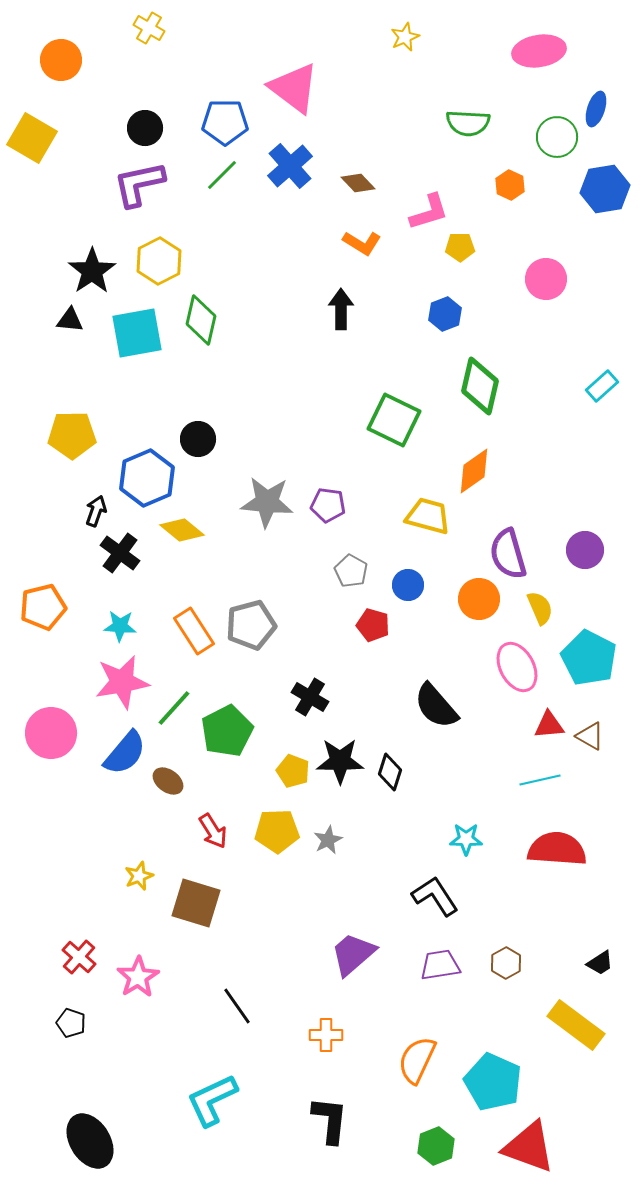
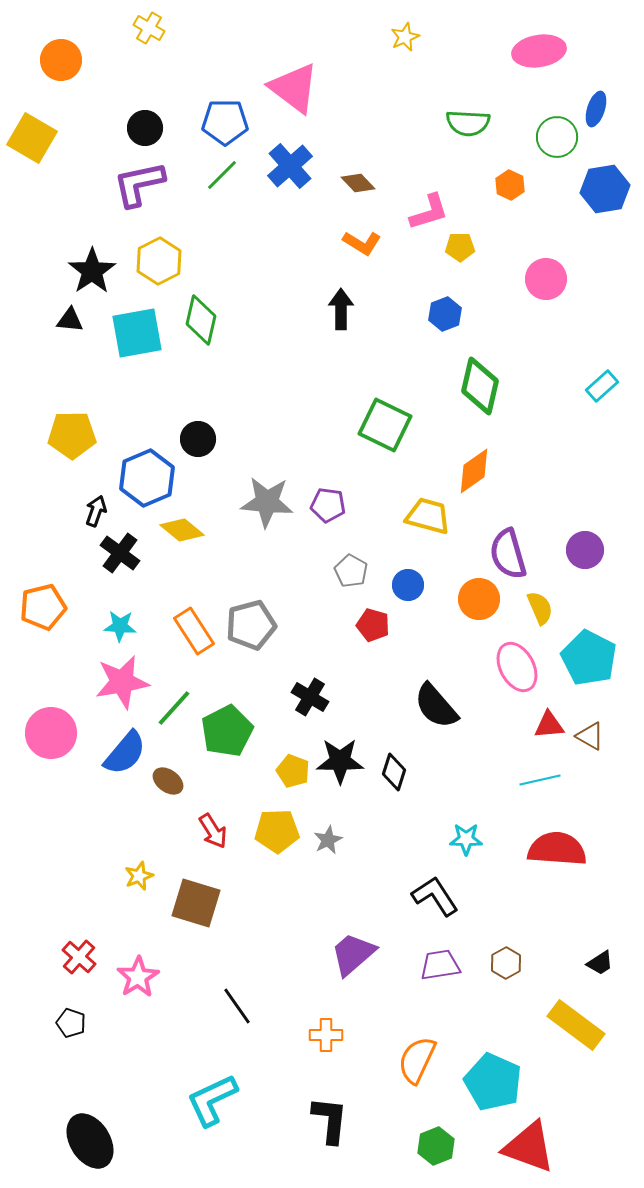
green square at (394, 420): moved 9 px left, 5 px down
black diamond at (390, 772): moved 4 px right
